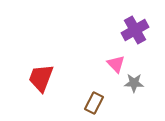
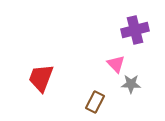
purple cross: rotated 16 degrees clockwise
gray star: moved 3 px left, 1 px down
brown rectangle: moved 1 px right, 1 px up
